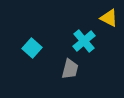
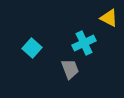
cyan cross: moved 2 px down; rotated 15 degrees clockwise
gray trapezoid: rotated 35 degrees counterclockwise
